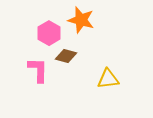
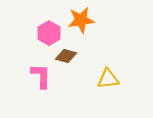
orange star: rotated 24 degrees counterclockwise
pink L-shape: moved 3 px right, 6 px down
